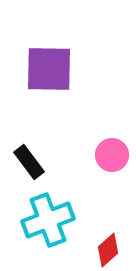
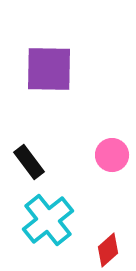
cyan cross: rotated 18 degrees counterclockwise
